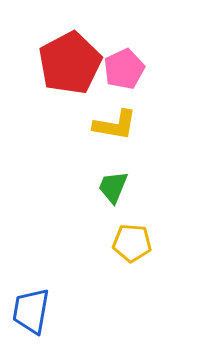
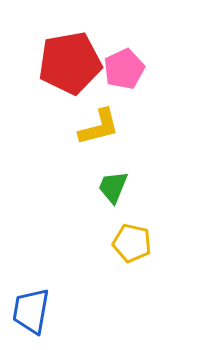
red pentagon: rotated 18 degrees clockwise
yellow L-shape: moved 16 px left, 2 px down; rotated 24 degrees counterclockwise
yellow pentagon: rotated 9 degrees clockwise
